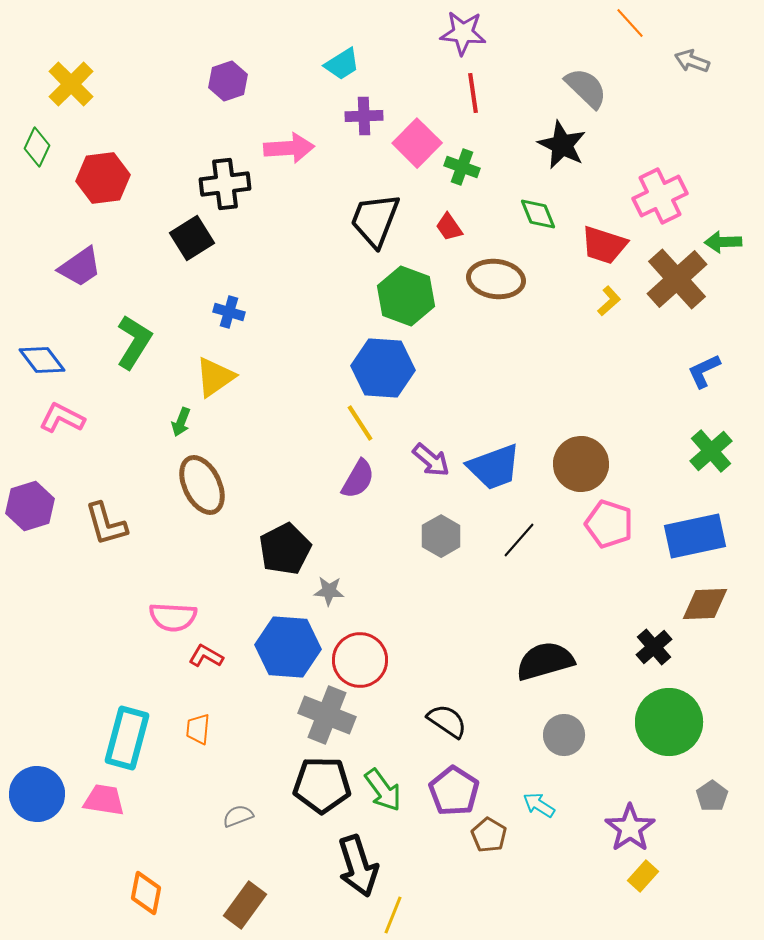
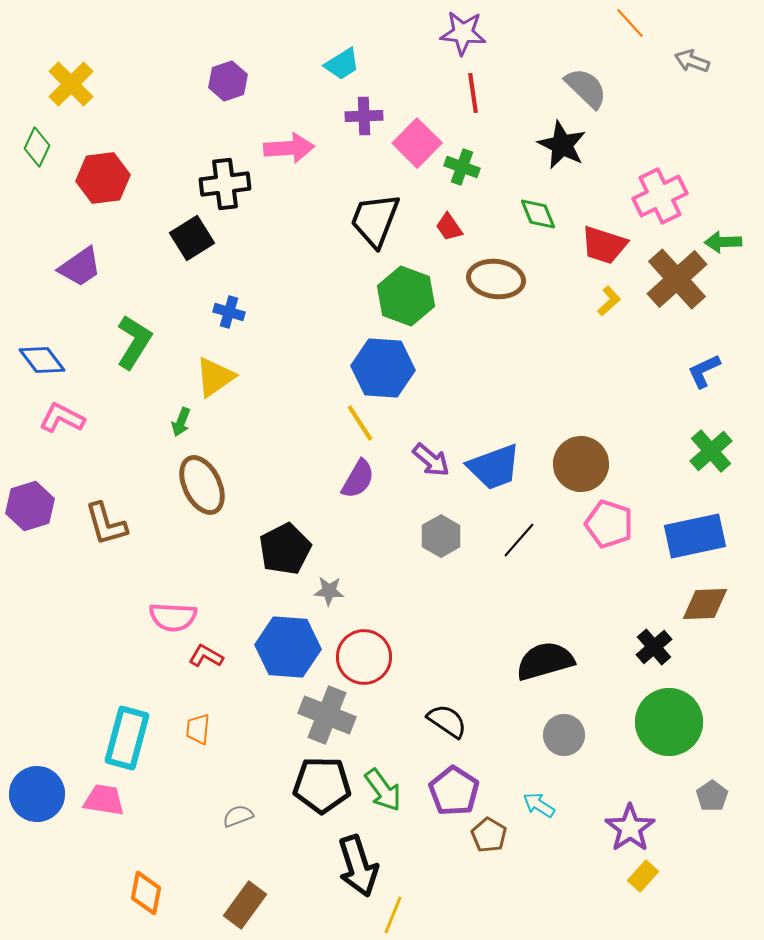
red circle at (360, 660): moved 4 px right, 3 px up
